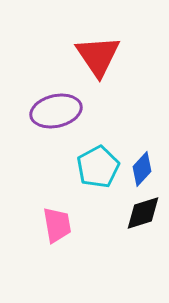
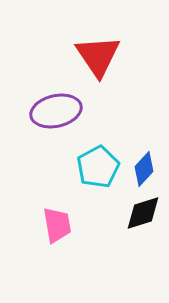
blue diamond: moved 2 px right
